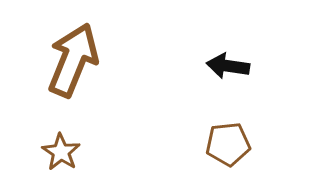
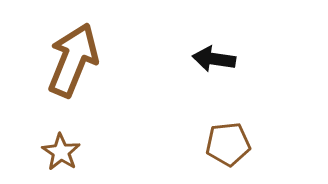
black arrow: moved 14 px left, 7 px up
